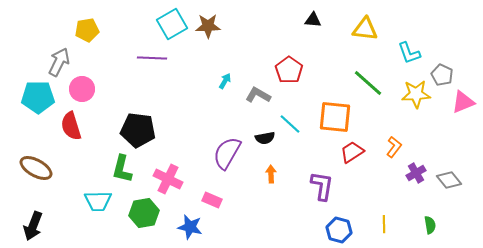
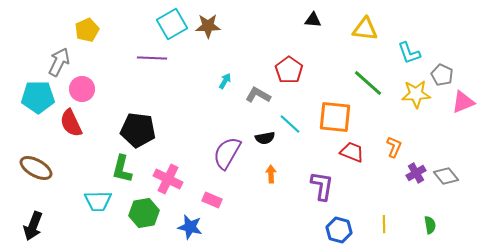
yellow pentagon: rotated 15 degrees counterclockwise
red semicircle: moved 3 px up; rotated 8 degrees counterclockwise
orange L-shape: rotated 15 degrees counterclockwise
red trapezoid: rotated 55 degrees clockwise
gray diamond: moved 3 px left, 4 px up
